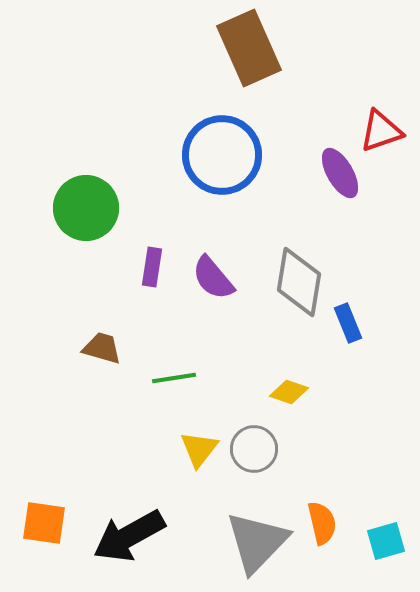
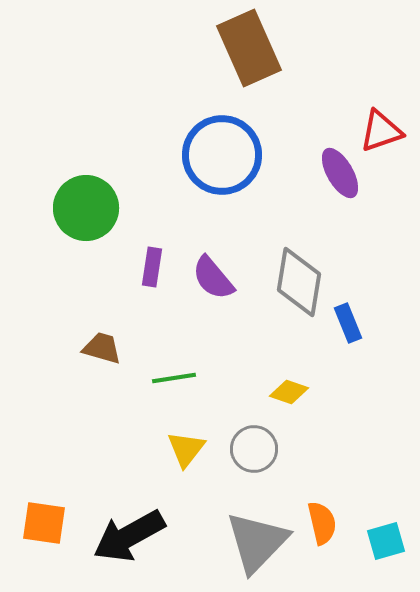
yellow triangle: moved 13 px left
